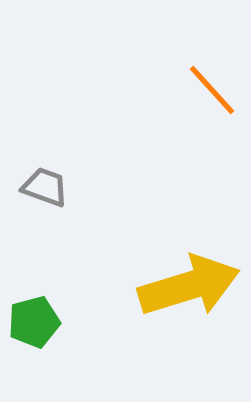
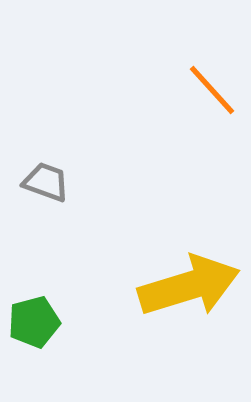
gray trapezoid: moved 1 px right, 5 px up
